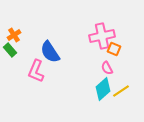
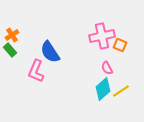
orange cross: moved 2 px left
orange square: moved 6 px right, 4 px up
